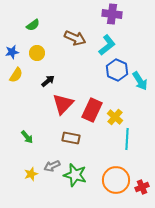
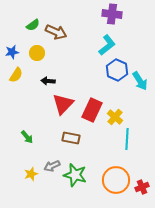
brown arrow: moved 19 px left, 6 px up
black arrow: rotated 136 degrees counterclockwise
